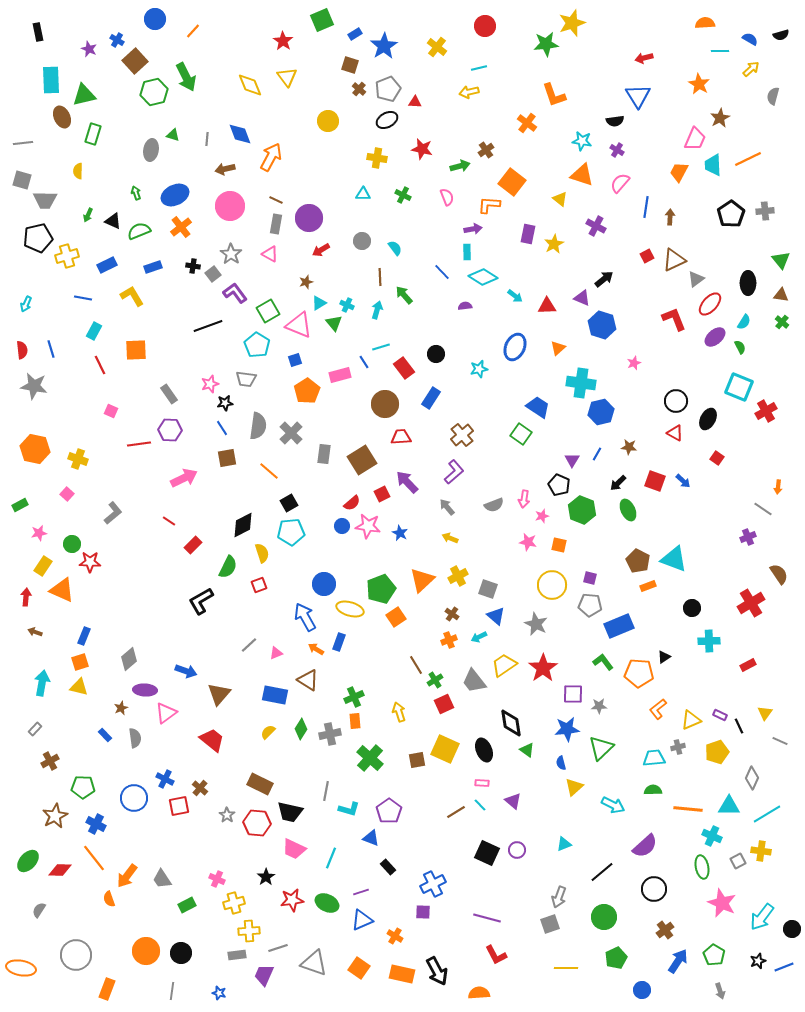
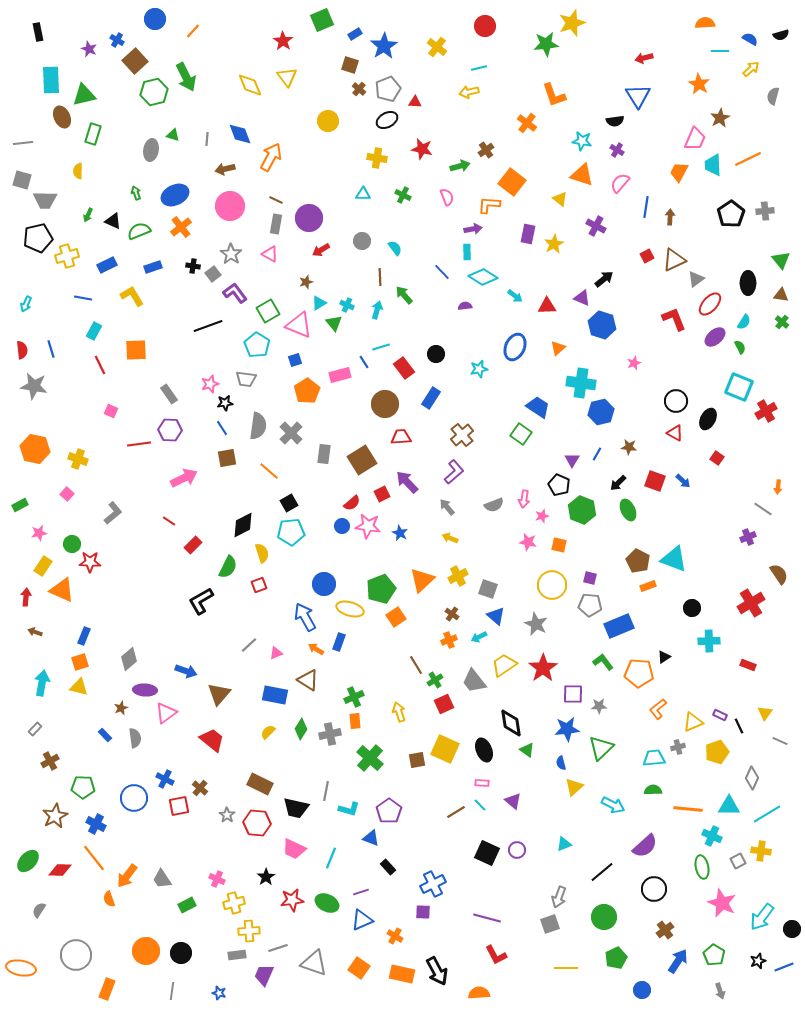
red rectangle at (748, 665): rotated 49 degrees clockwise
yellow triangle at (691, 720): moved 2 px right, 2 px down
black trapezoid at (290, 812): moved 6 px right, 4 px up
